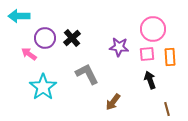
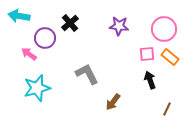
cyan arrow: rotated 10 degrees clockwise
pink circle: moved 11 px right
black cross: moved 2 px left, 15 px up
purple star: moved 21 px up
orange rectangle: rotated 48 degrees counterclockwise
cyan star: moved 6 px left, 1 px down; rotated 20 degrees clockwise
brown line: rotated 40 degrees clockwise
